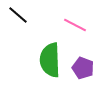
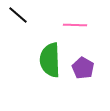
pink line: rotated 25 degrees counterclockwise
purple pentagon: rotated 10 degrees clockwise
